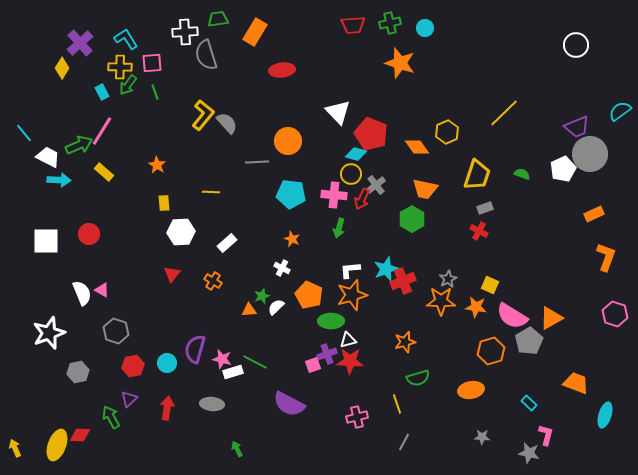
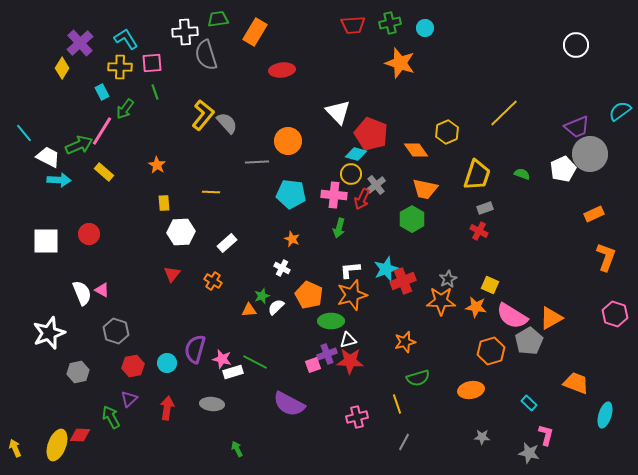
green arrow at (128, 85): moved 3 px left, 24 px down
orange diamond at (417, 147): moved 1 px left, 3 px down
